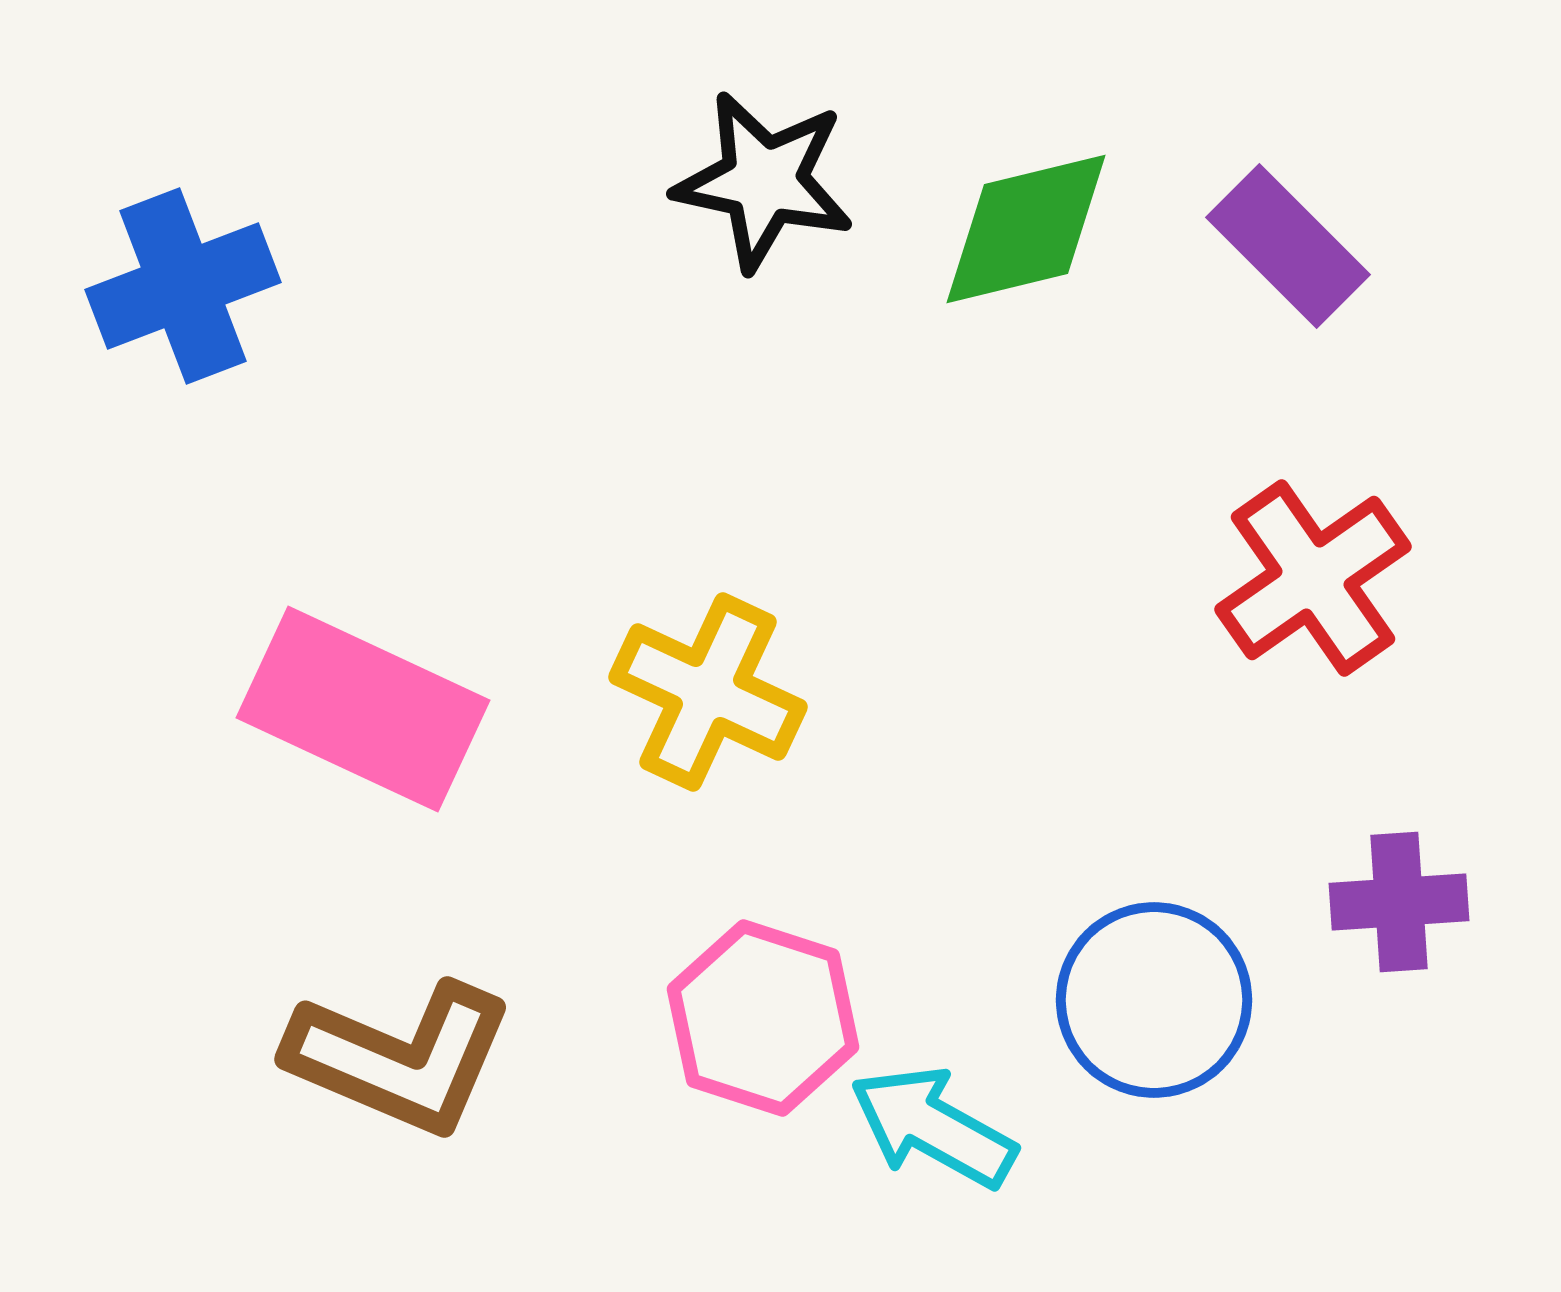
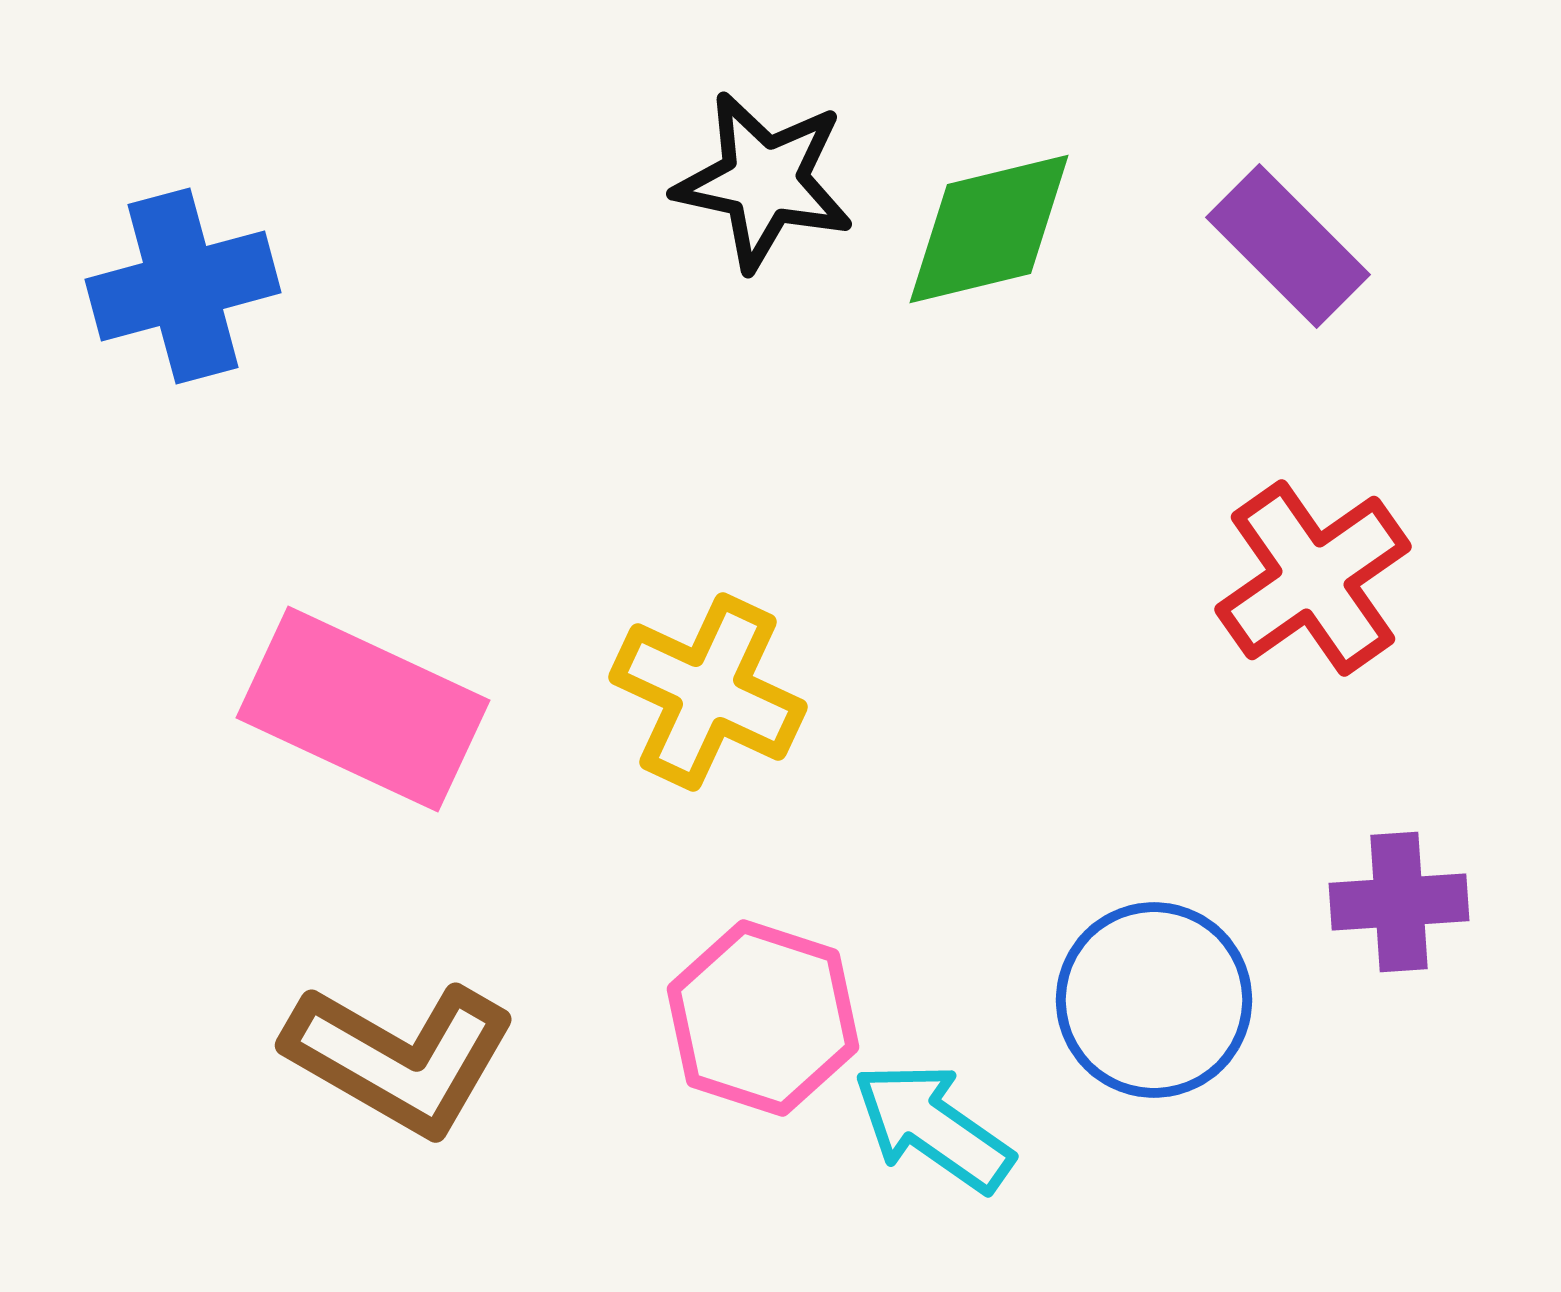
green diamond: moved 37 px left
blue cross: rotated 6 degrees clockwise
brown L-shape: rotated 7 degrees clockwise
cyan arrow: rotated 6 degrees clockwise
